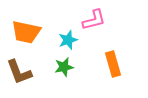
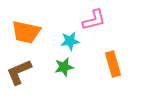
cyan star: moved 2 px right, 1 px down; rotated 12 degrees clockwise
brown L-shape: rotated 88 degrees clockwise
